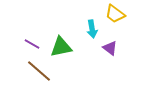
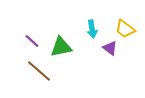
yellow trapezoid: moved 10 px right, 15 px down
purple line: moved 3 px up; rotated 14 degrees clockwise
